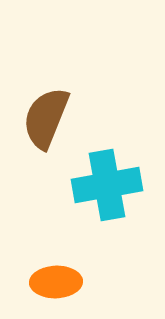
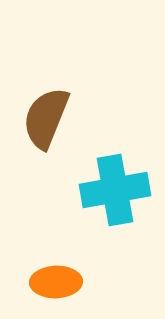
cyan cross: moved 8 px right, 5 px down
